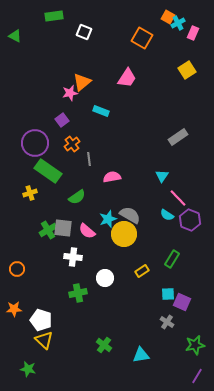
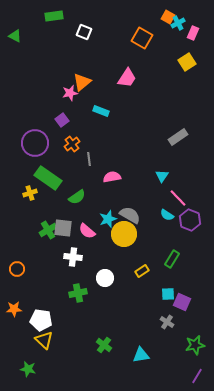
yellow square at (187, 70): moved 8 px up
green rectangle at (48, 171): moved 7 px down
white pentagon at (41, 320): rotated 10 degrees counterclockwise
